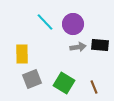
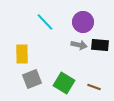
purple circle: moved 10 px right, 2 px up
gray arrow: moved 1 px right, 2 px up; rotated 21 degrees clockwise
brown line: rotated 48 degrees counterclockwise
